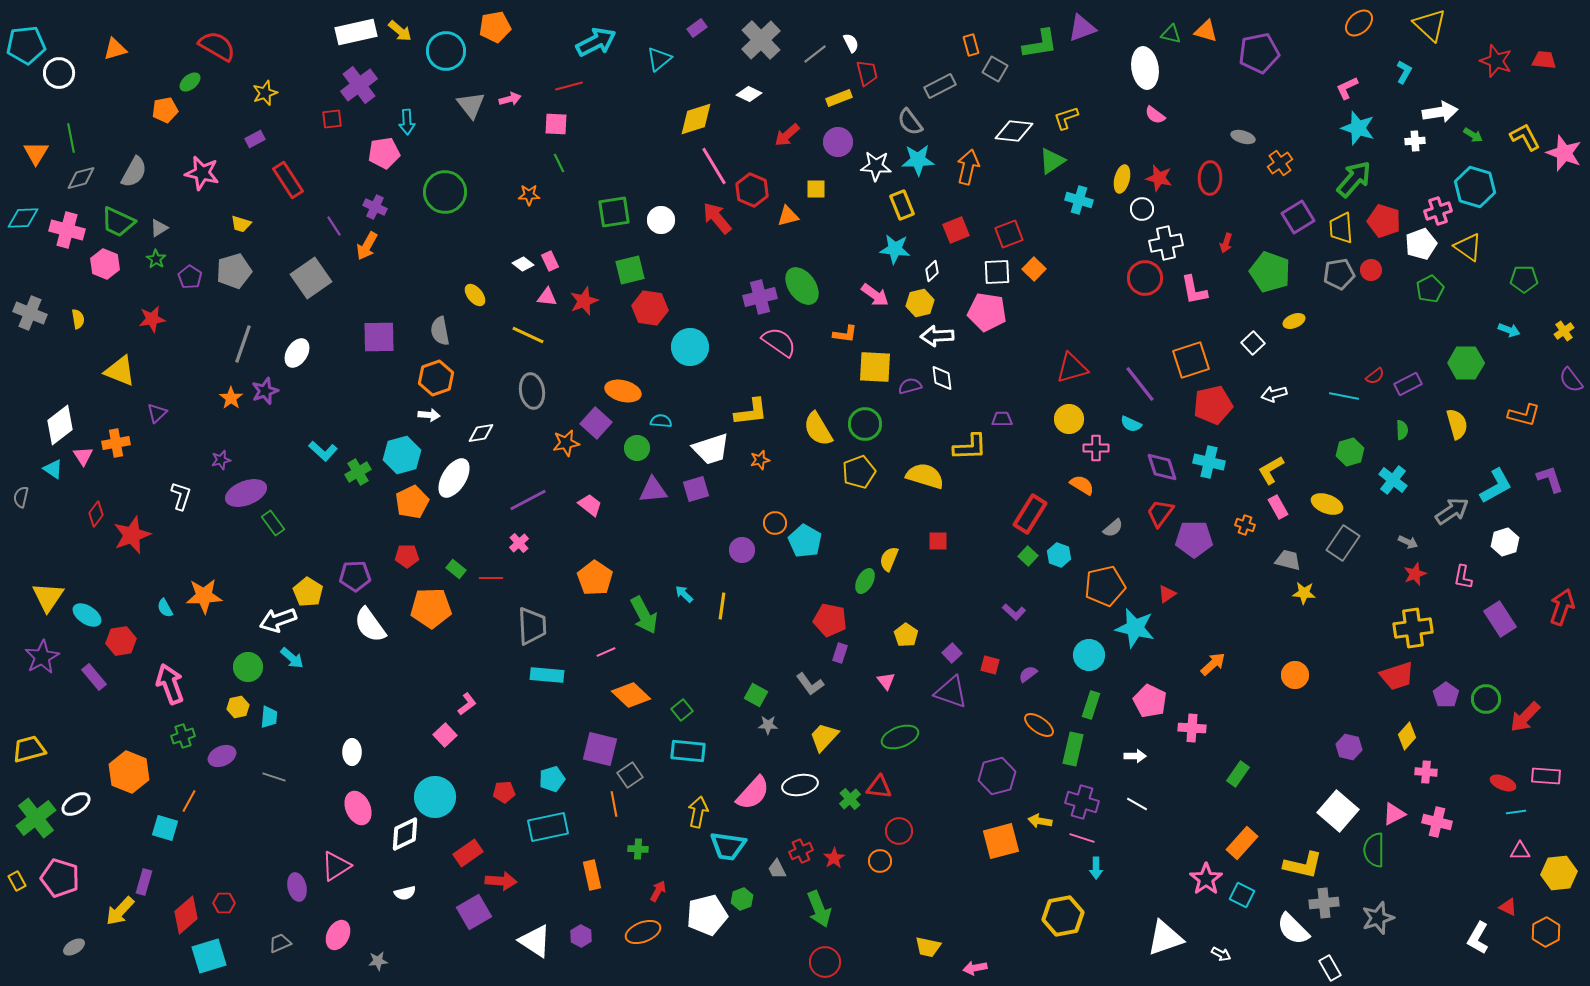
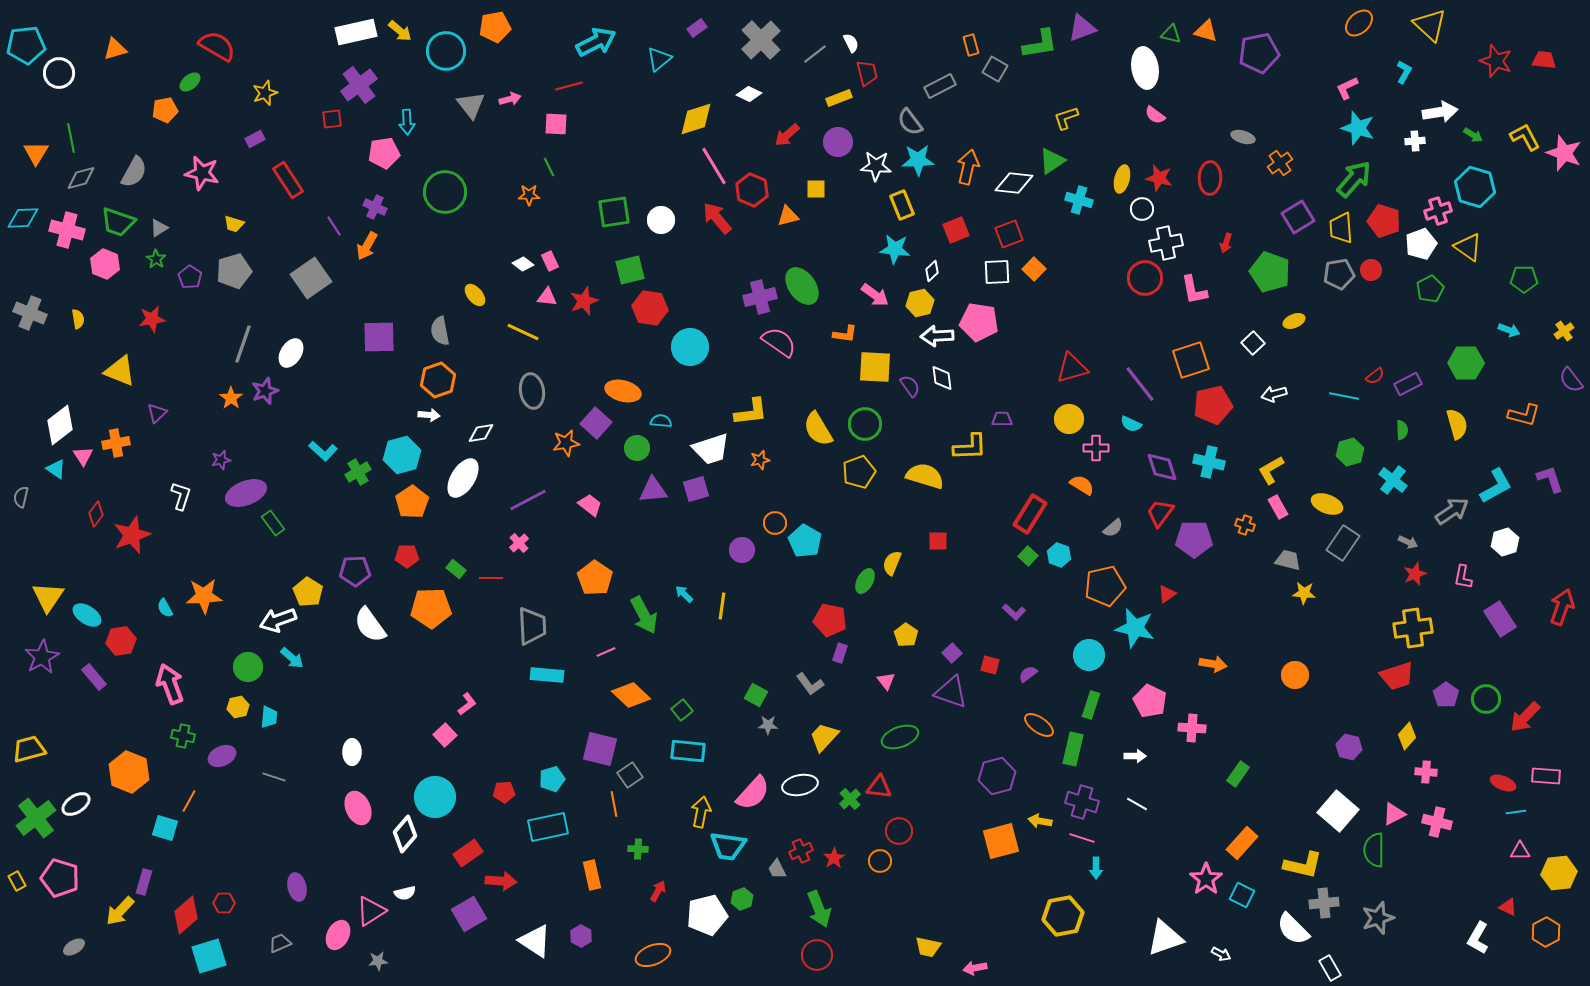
white diamond at (1014, 131): moved 52 px down
green line at (559, 163): moved 10 px left, 4 px down
green trapezoid at (118, 222): rotated 6 degrees counterclockwise
yellow trapezoid at (241, 224): moved 7 px left
pink pentagon at (987, 312): moved 8 px left, 10 px down
yellow line at (528, 335): moved 5 px left, 3 px up
white ellipse at (297, 353): moved 6 px left
orange hexagon at (436, 378): moved 2 px right, 2 px down
purple semicircle at (910, 386): rotated 70 degrees clockwise
cyan triangle at (53, 469): moved 3 px right
white ellipse at (454, 478): moved 9 px right
orange pentagon at (412, 502): rotated 8 degrees counterclockwise
yellow semicircle at (889, 559): moved 3 px right, 4 px down
purple pentagon at (355, 576): moved 5 px up
orange arrow at (1213, 664): rotated 52 degrees clockwise
green cross at (183, 736): rotated 30 degrees clockwise
yellow arrow at (698, 812): moved 3 px right
white diamond at (405, 834): rotated 24 degrees counterclockwise
pink triangle at (336, 866): moved 35 px right, 45 px down
purple square at (474, 912): moved 5 px left, 2 px down
orange ellipse at (643, 932): moved 10 px right, 23 px down
red circle at (825, 962): moved 8 px left, 7 px up
